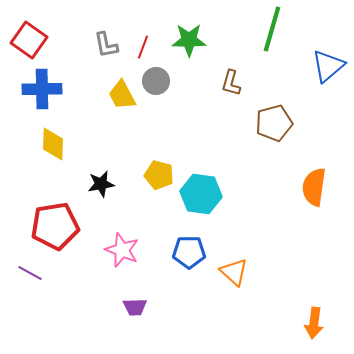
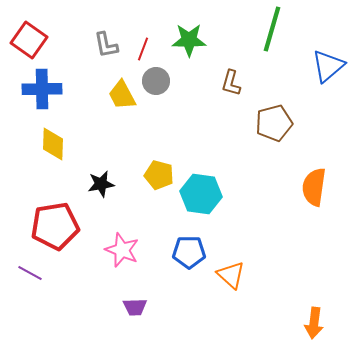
red line: moved 2 px down
orange triangle: moved 3 px left, 3 px down
